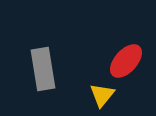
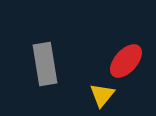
gray rectangle: moved 2 px right, 5 px up
